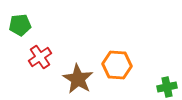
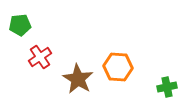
orange hexagon: moved 1 px right, 2 px down
